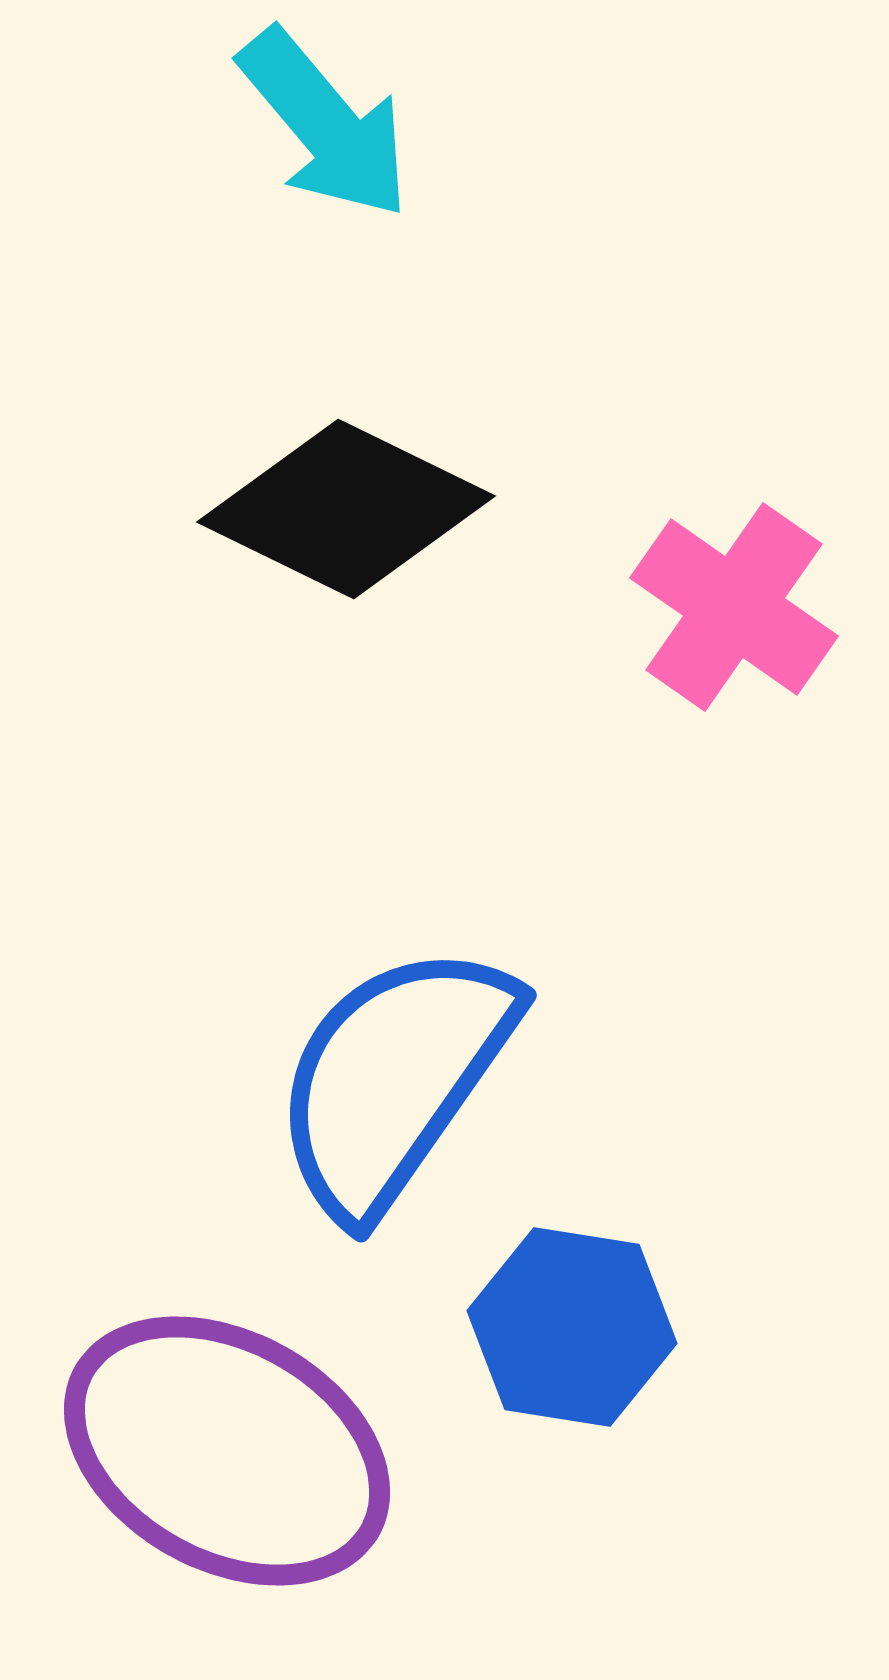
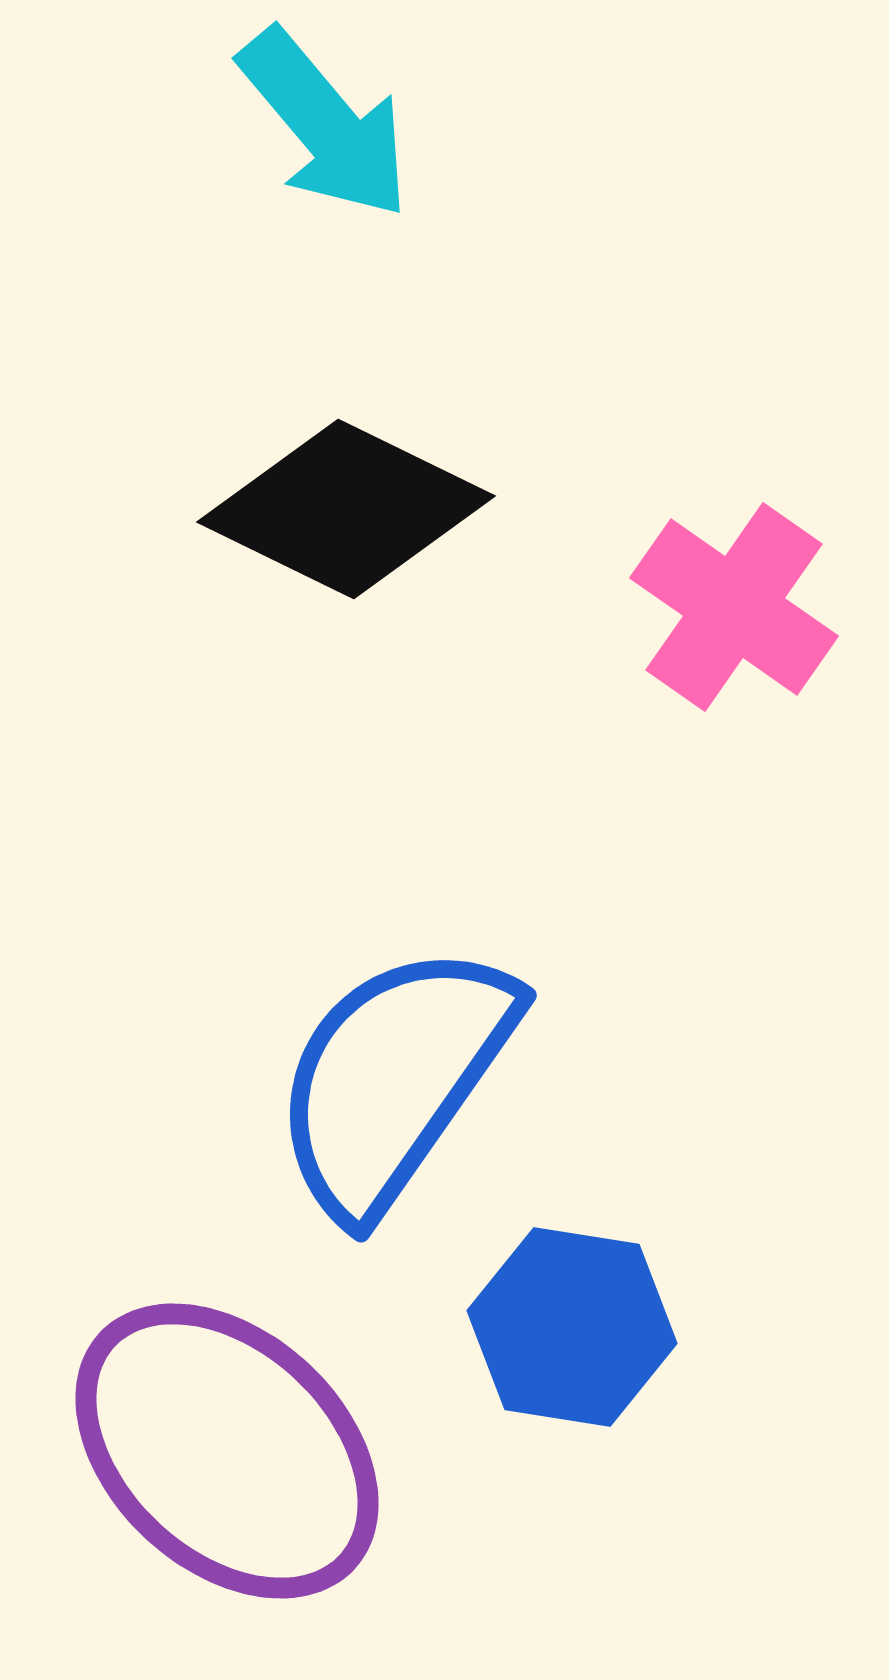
purple ellipse: rotated 14 degrees clockwise
